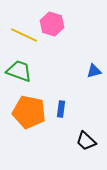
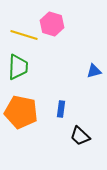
yellow line: rotated 8 degrees counterclockwise
green trapezoid: moved 1 px left, 4 px up; rotated 72 degrees clockwise
orange pentagon: moved 8 px left
black trapezoid: moved 6 px left, 5 px up
